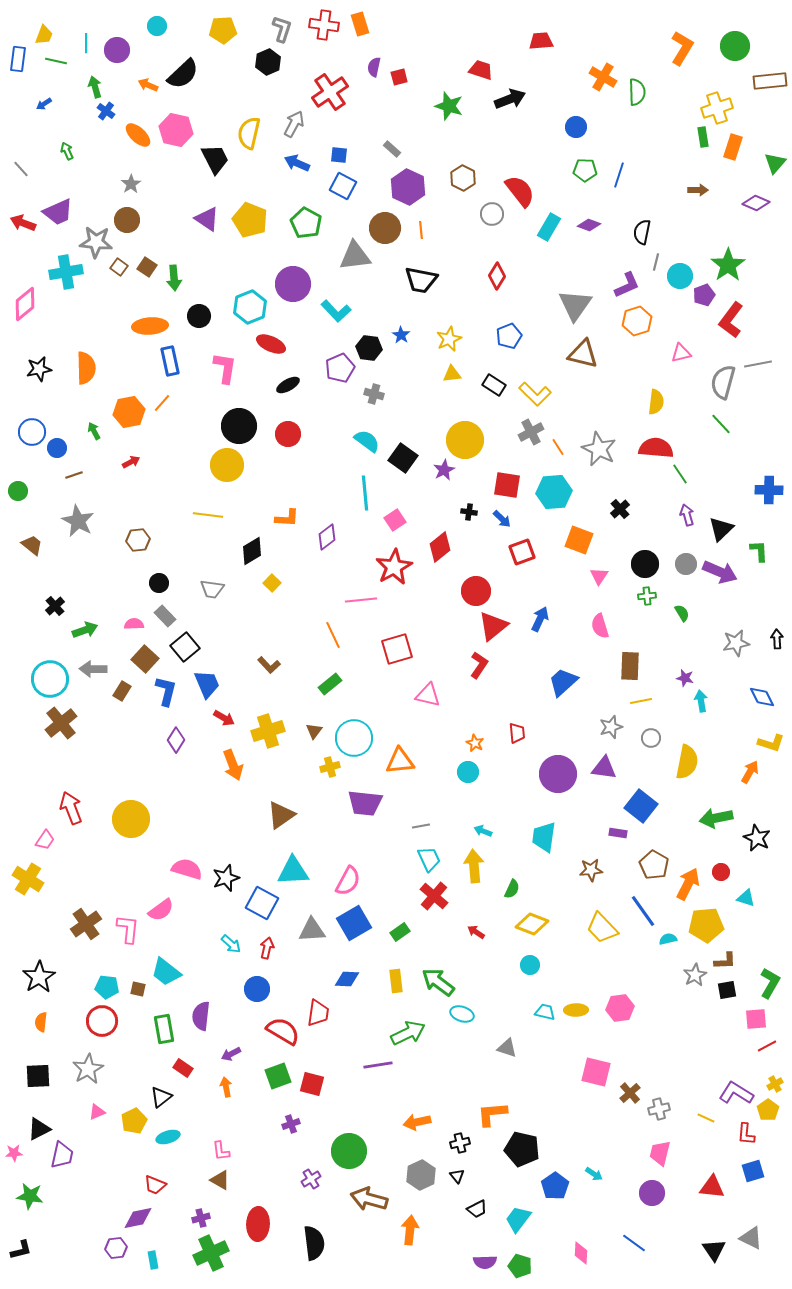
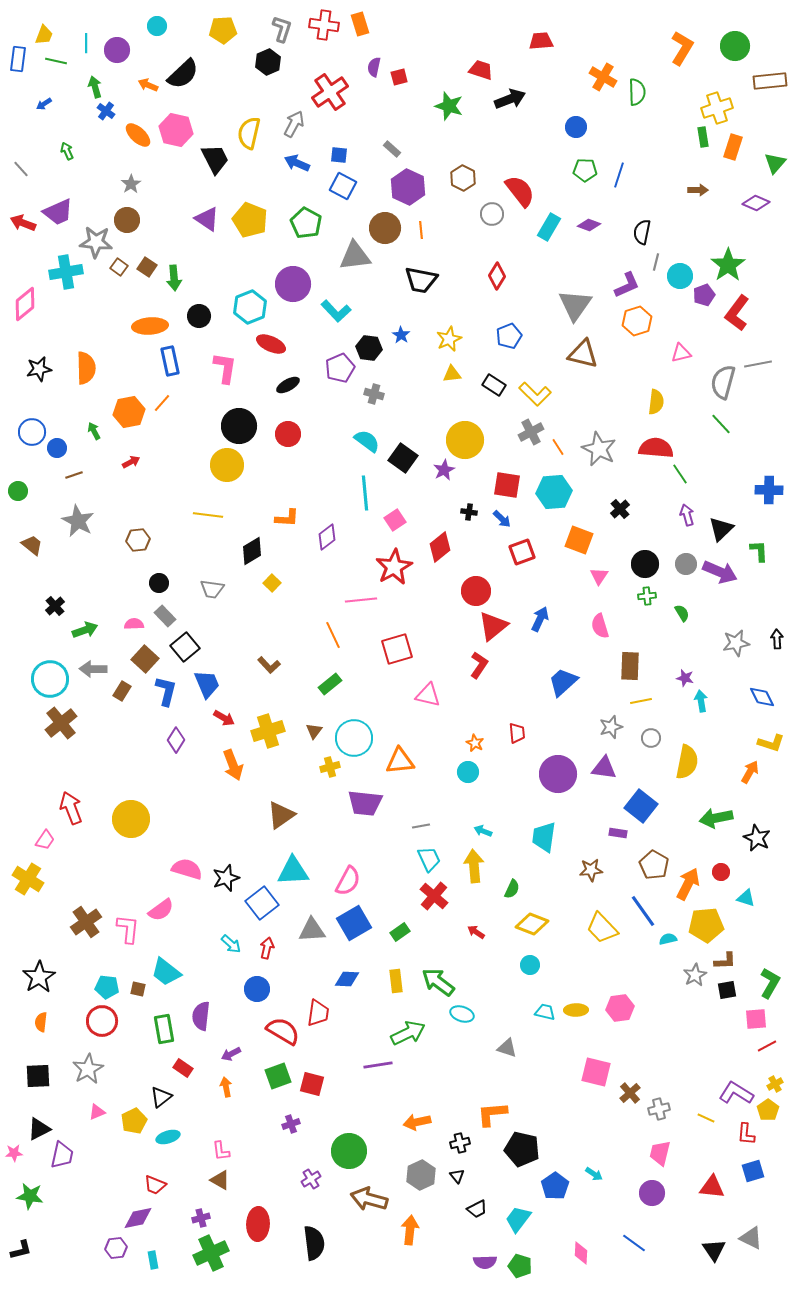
red L-shape at (731, 320): moved 6 px right, 7 px up
blue square at (262, 903): rotated 24 degrees clockwise
brown cross at (86, 924): moved 2 px up
